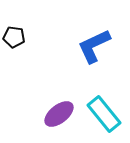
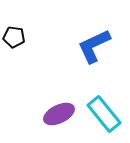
purple ellipse: rotated 12 degrees clockwise
